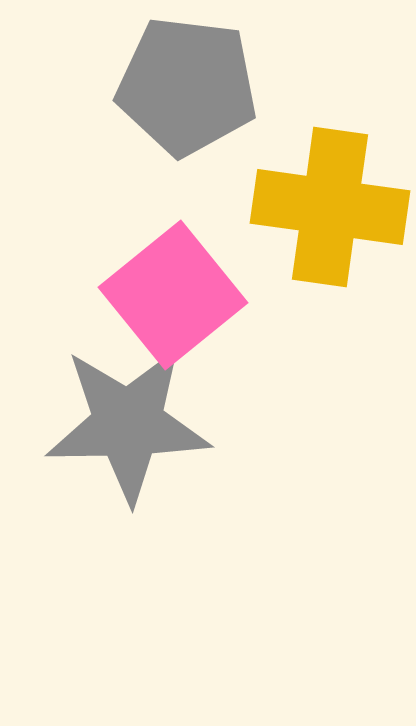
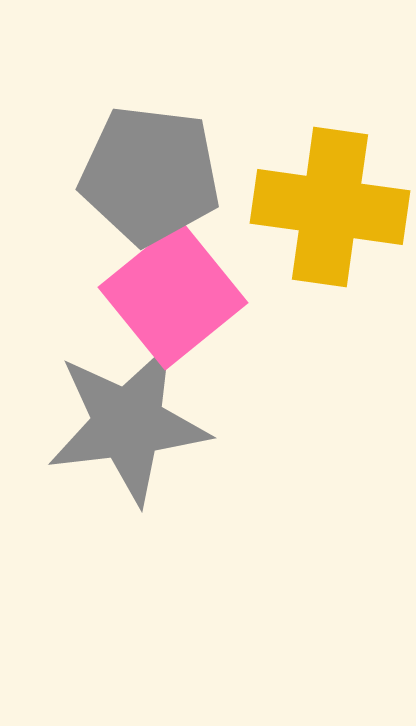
gray pentagon: moved 37 px left, 89 px down
gray star: rotated 6 degrees counterclockwise
